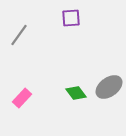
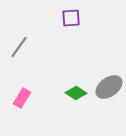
gray line: moved 12 px down
green diamond: rotated 20 degrees counterclockwise
pink rectangle: rotated 12 degrees counterclockwise
